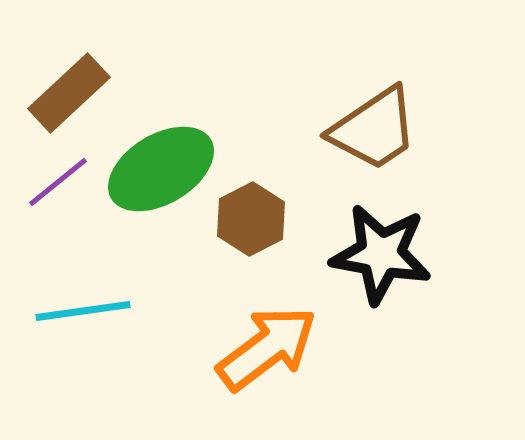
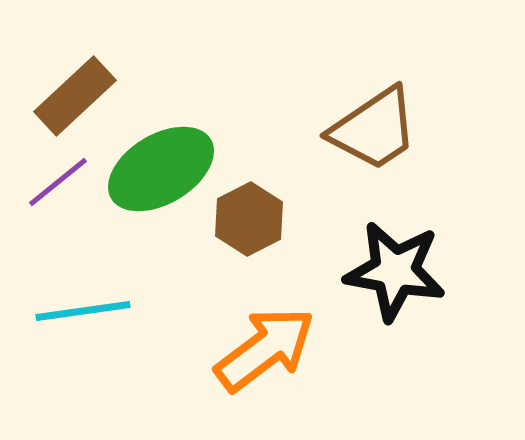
brown rectangle: moved 6 px right, 3 px down
brown hexagon: moved 2 px left
black star: moved 14 px right, 17 px down
orange arrow: moved 2 px left, 1 px down
